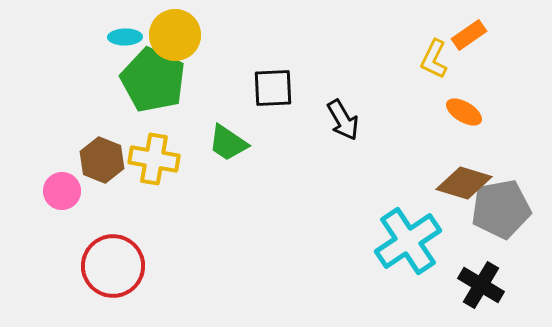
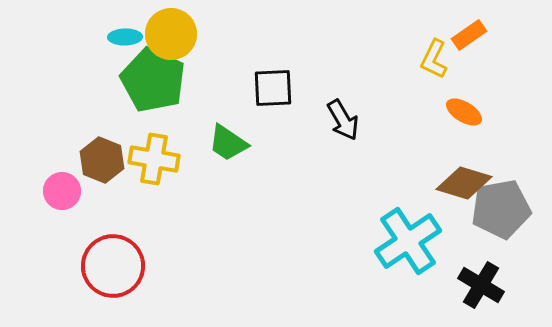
yellow circle: moved 4 px left, 1 px up
